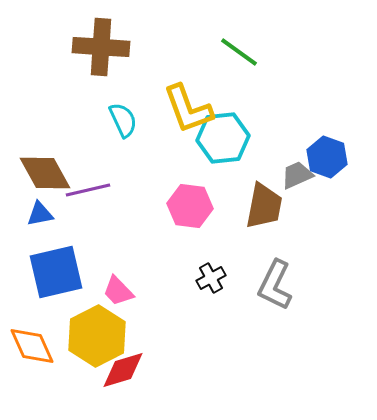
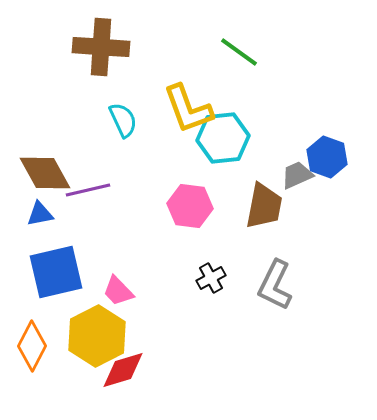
orange diamond: rotated 51 degrees clockwise
